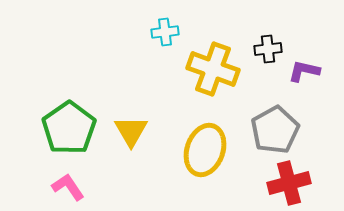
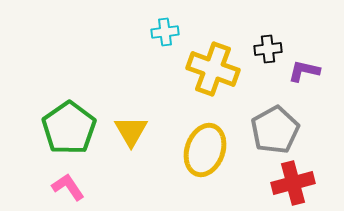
red cross: moved 4 px right
